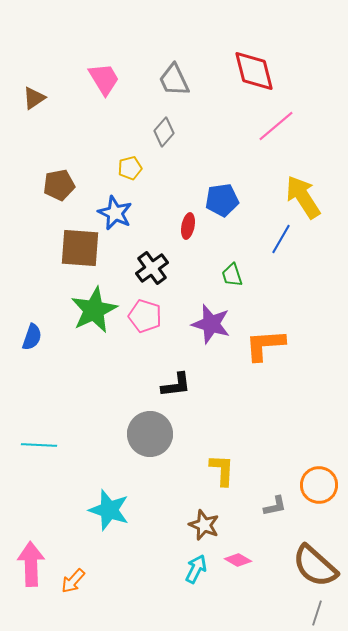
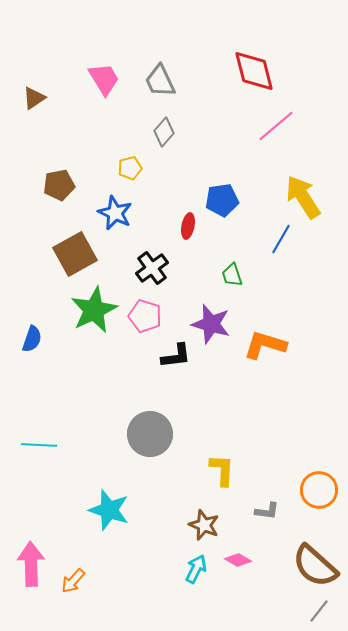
gray trapezoid: moved 14 px left, 1 px down
brown square: moved 5 px left, 6 px down; rotated 33 degrees counterclockwise
blue semicircle: moved 2 px down
orange L-shape: rotated 21 degrees clockwise
black L-shape: moved 29 px up
orange circle: moved 5 px down
gray L-shape: moved 8 px left, 5 px down; rotated 20 degrees clockwise
gray line: moved 2 px right, 2 px up; rotated 20 degrees clockwise
